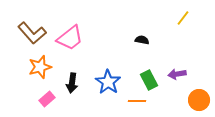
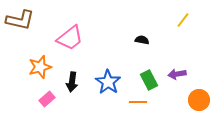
yellow line: moved 2 px down
brown L-shape: moved 12 px left, 13 px up; rotated 36 degrees counterclockwise
black arrow: moved 1 px up
orange line: moved 1 px right, 1 px down
